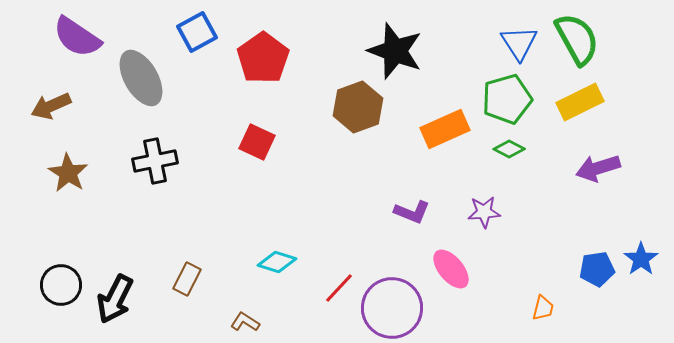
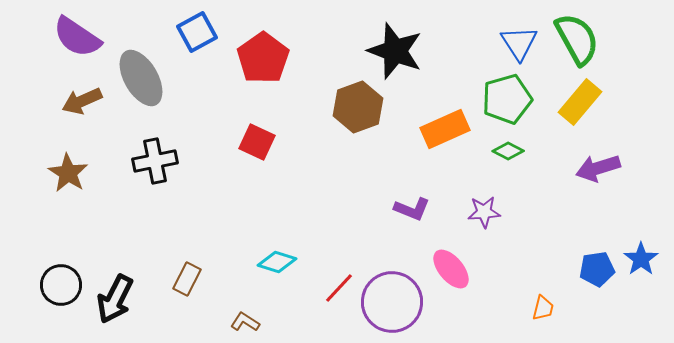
yellow rectangle: rotated 24 degrees counterclockwise
brown arrow: moved 31 px right, 5 px up
green diamond: moved 1 px left, 2 px down
purple L-shape: moved 3 px up
purple circle: moved 6 px up
